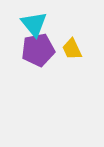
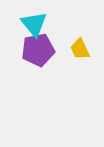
yellow trapezoid: moved 8 px right
